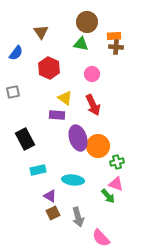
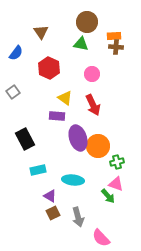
gray square: rotated 24 degrees counterclockwise
purple rectangle: moved 1 px down
